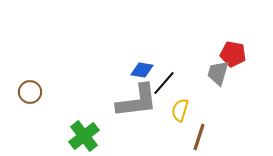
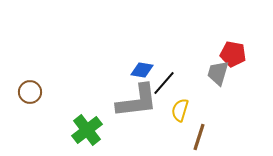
green cross: moved 3 px right, 6 px up
